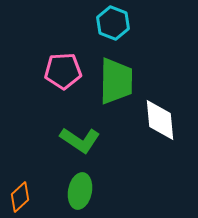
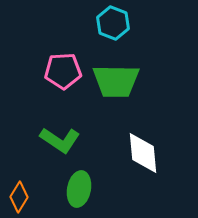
green trapezoid: rotated 90 degrees clockwise
white diamond: moved 17 px left, 33 px down
green L-shape: moved 20 px left
green ellipse: moved 1 px left, 2 px up
orange diamond: moved 1 px left; rotated 16 degrees counterclockwise
